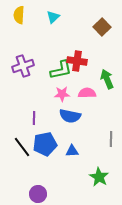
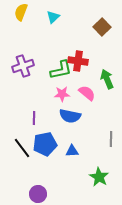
yellow semicircle: moved 2 px right, 3 px up; rotated 18 degrees clockwise
red cross: moved 1 px right
pink semicircle: rotated 42 degrees clockwise
black line: moved 1 px down
